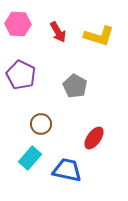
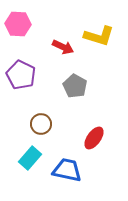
red arrow: moved 5 px right, 15 px down; rotated 35 degrees counterclockwise
